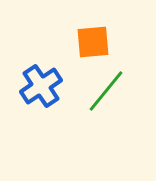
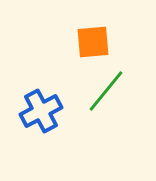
blue cross: moved 25 px down; rotated 6 degrees clockwise
